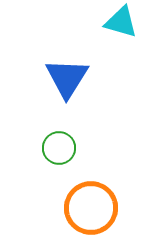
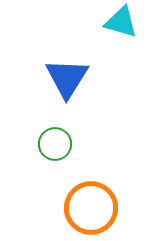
green circle: moved 4 px left, 4 px up
